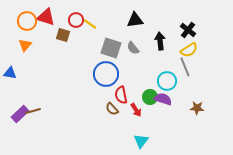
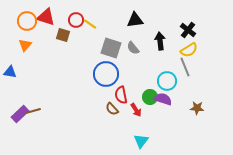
blue triangle: moved 1 px up
